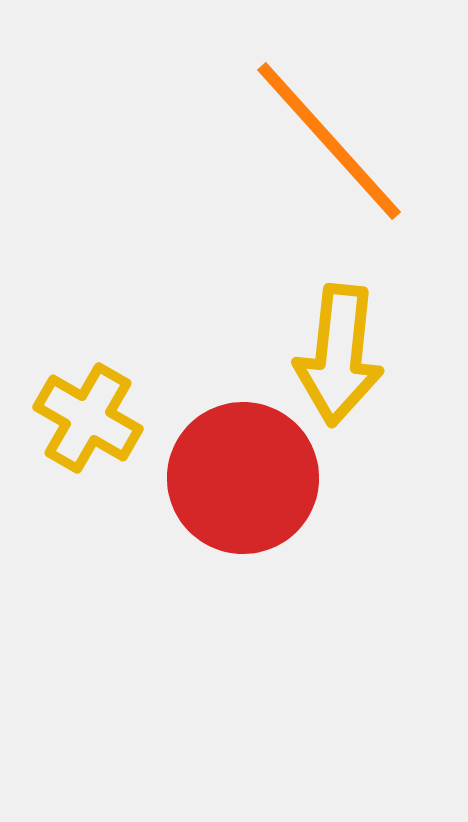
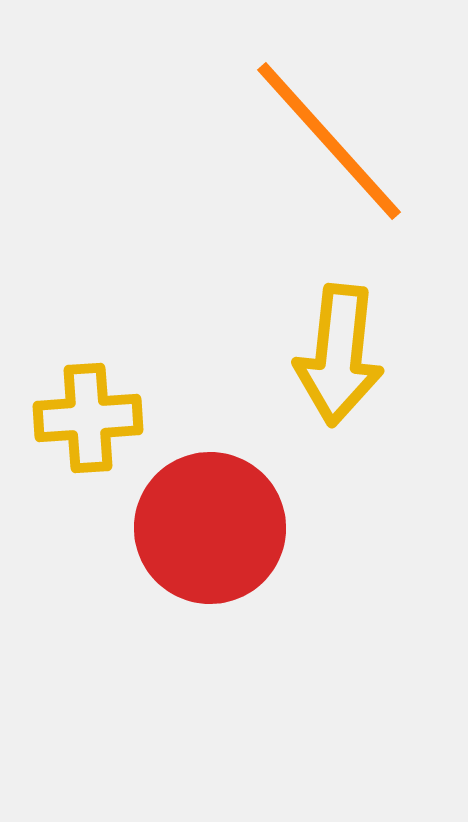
yellow cross: rotated 34 degrees counterclockwise
red circle: moved 33 px left, 50 px down
